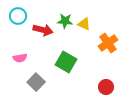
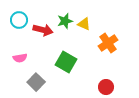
cyan circle: moved 1 px right, 4 px down
green star: rotated 21 degrees counterclockwise
